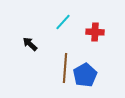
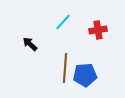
red cross: moved 3 px right, 2 px up; rotated 12 degrees counterclockwise
blue pentagon: rotated 25 degrees clockwise
